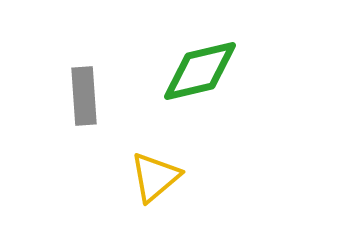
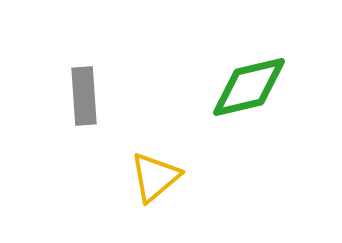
green diamond: moved 49 px right, 16 px down
